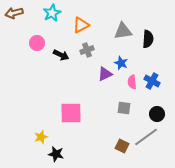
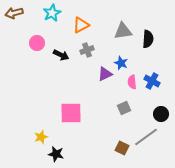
gray square: rotated 32 degrees counterclockwise
black circle: moved 4 px right
brown square: moved 2 px down
